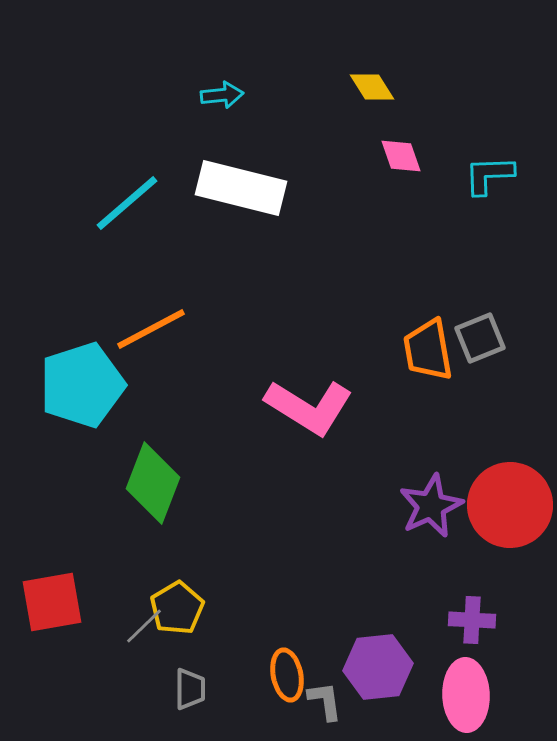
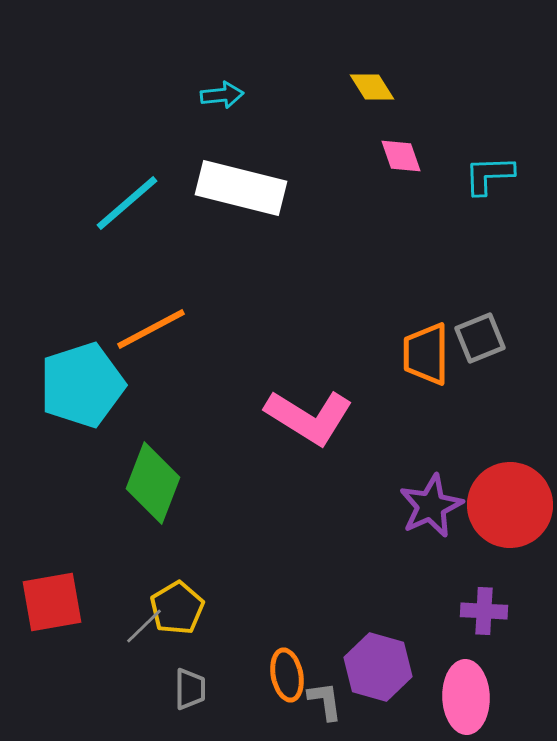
orange trapezoid: moved 2 px left, 4 px down; rotated 10 degrees clockwise
pink L-shape: moved 10 px down
purple cross: moved 12 px right, 9 px up
purple hexagon: rotated 22 degrees clockwise
pink ellipse: moved 2 px down
